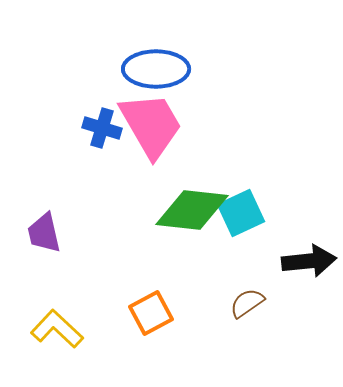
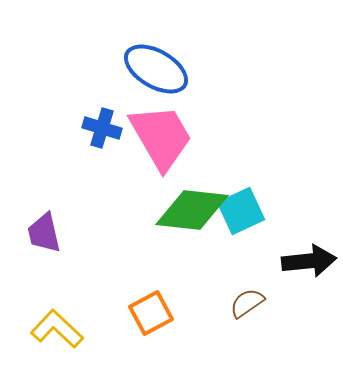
blue ellipse: rotated 30 degrees clockwise
pink trapezoid: moved 10 px right, 12 px down
cyan square: moved 2 px up
